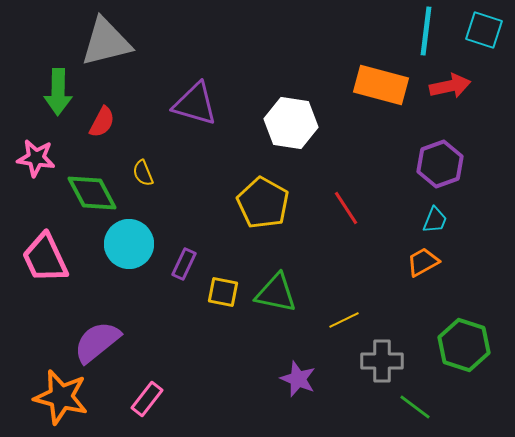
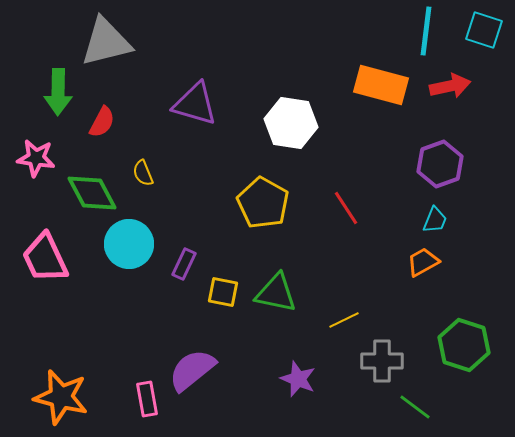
purple semicircle: moved 95 px right, 28 px down
pink rectangle: rotated 48 degrees counterclockwise
